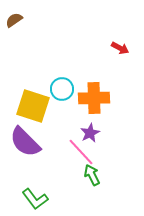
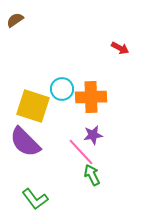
brown semicircle: moved 1 px right
orange cross: moved 3 px left, 1 px up
purple star: moved 3 px right, 2 px down; rotated 18 degrees clockwise
